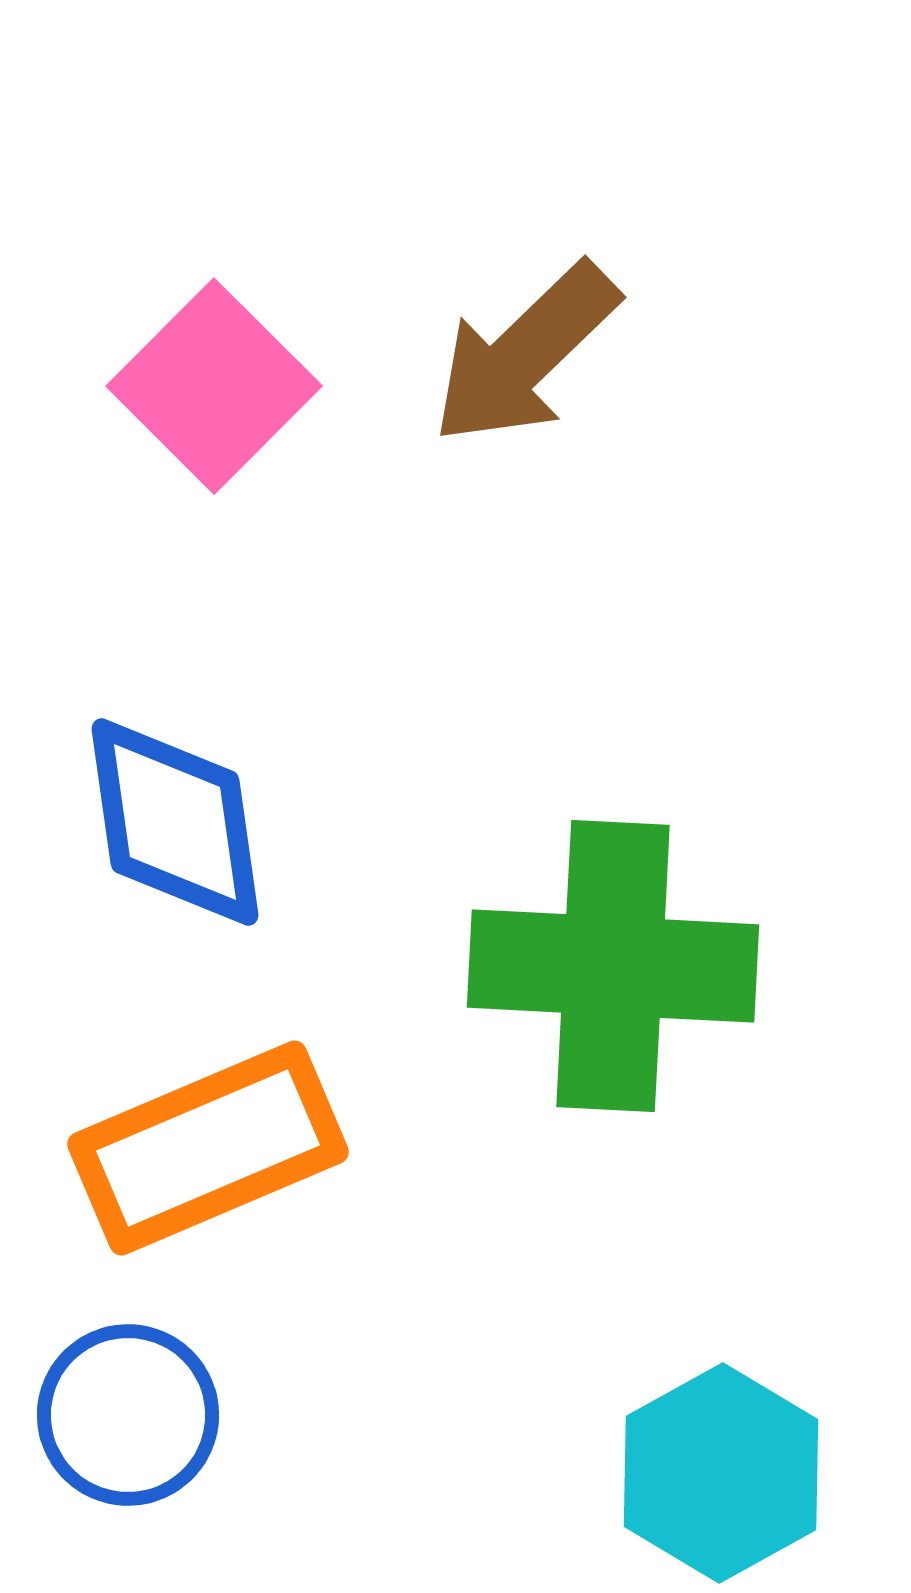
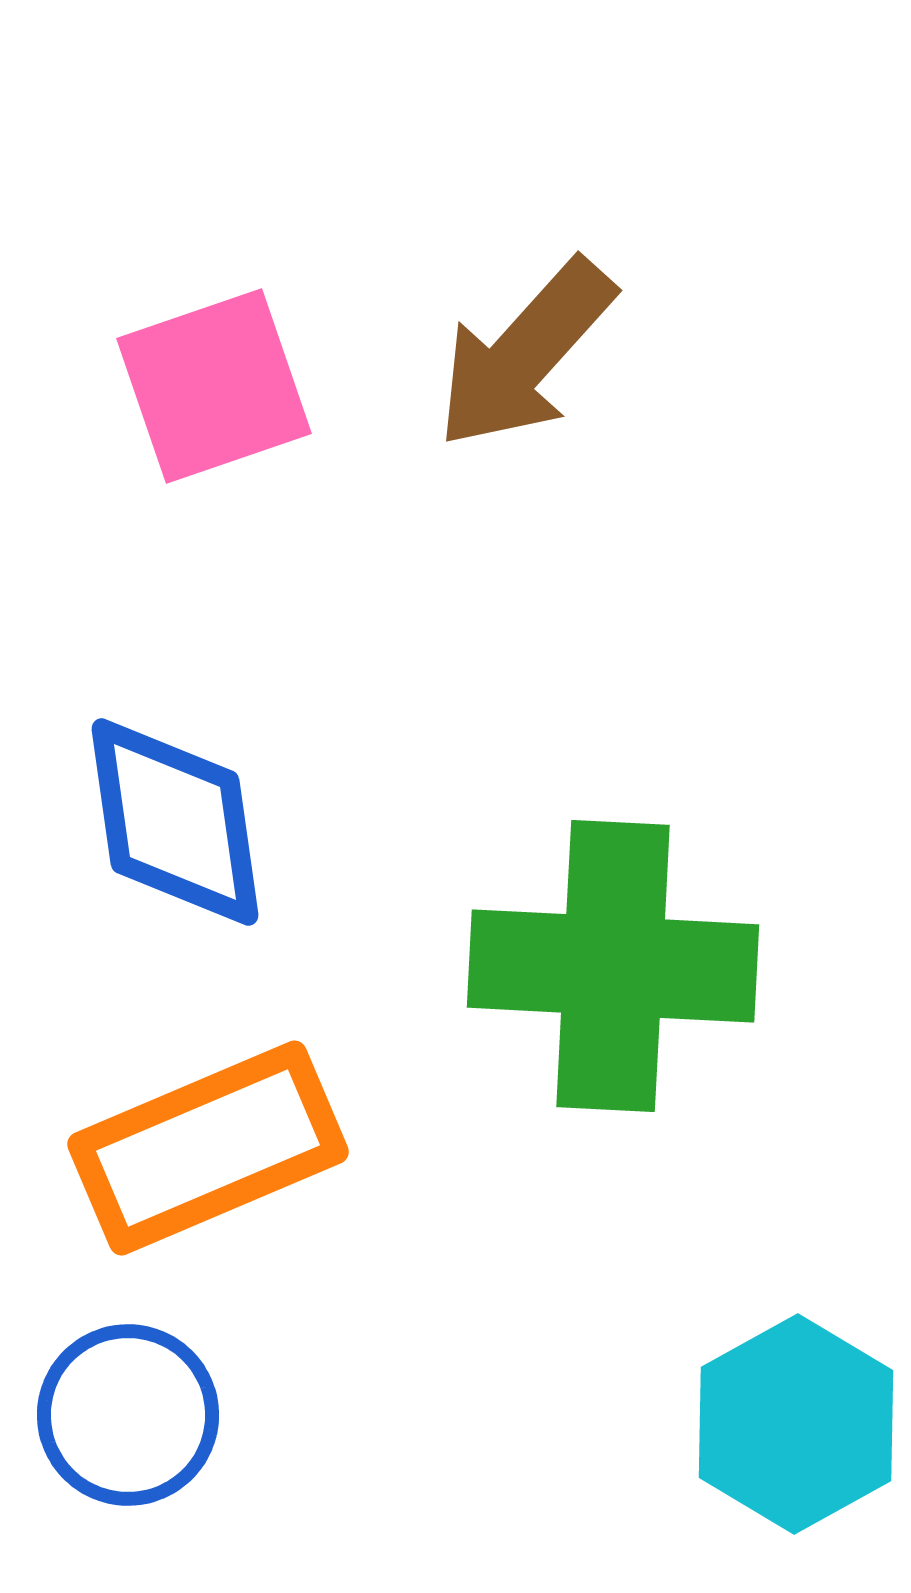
brown arrow: rotated 4 degrees counterclockwise
pink square: rotated 26 degrees clockwise
cyan hexagon: moved 75 px right, 49 px up
